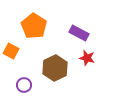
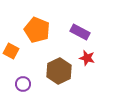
orange pentagon: moved 3 px right, 4 px down; rotated 10 degrees counterclockwise
purple rectangle: moved 1 px right, 1 px up
brown hexagon: moved 4 px right, 3 px down
purple circle: moved 1 px left, 1 px up
